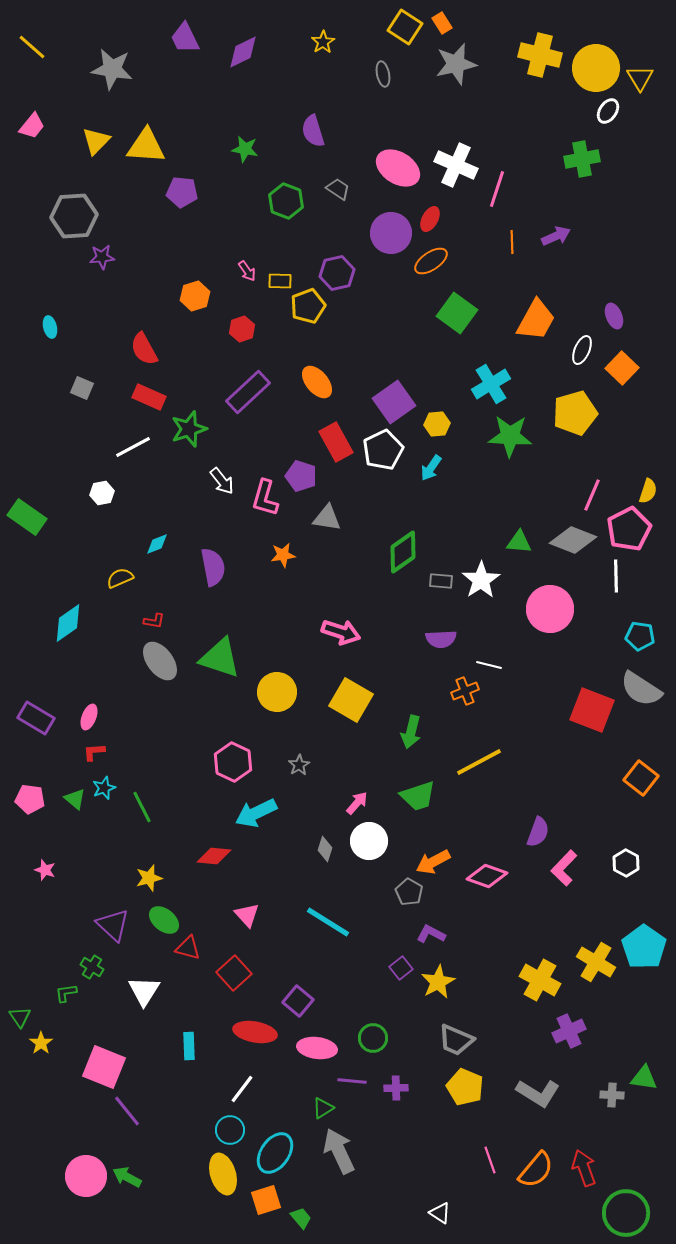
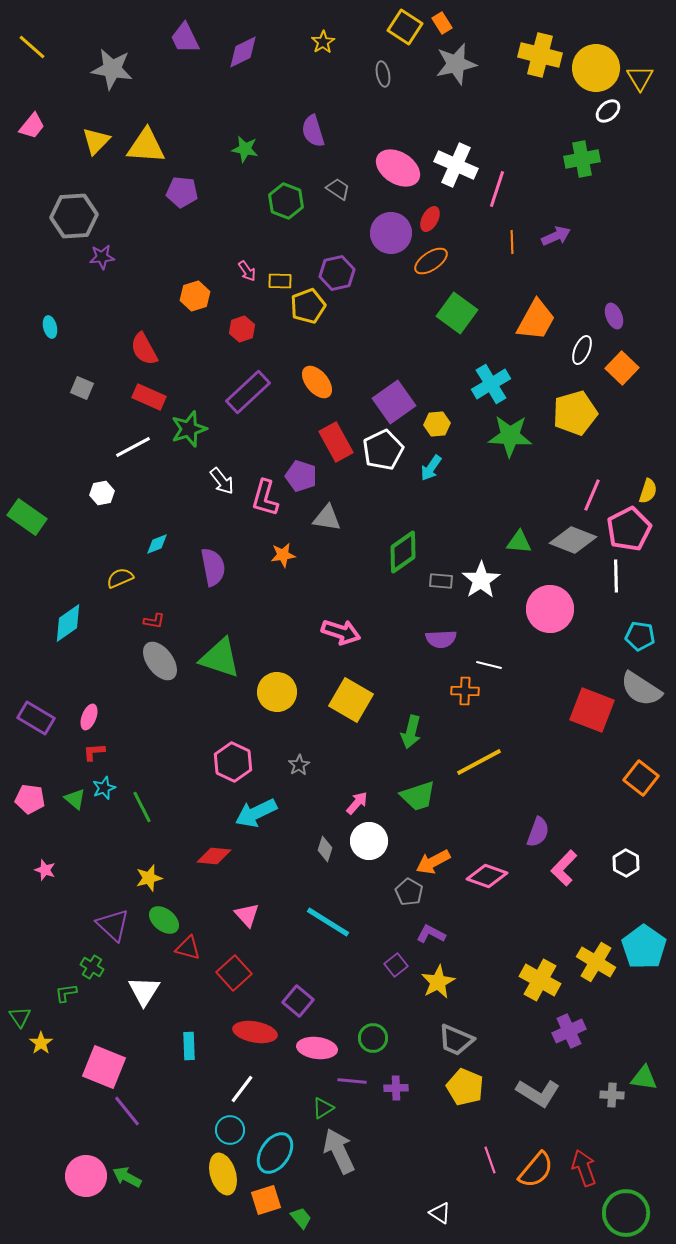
white ellipse at (608, 111): rotated 15 degrees clockwise
orange cross at (465, 691): rotated 24 degrees clockwise
purple square at (401, 968): moved 5 px left, 3 px up
